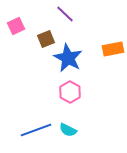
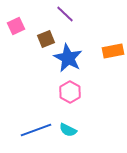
orange rectangle: moved 2 px down
